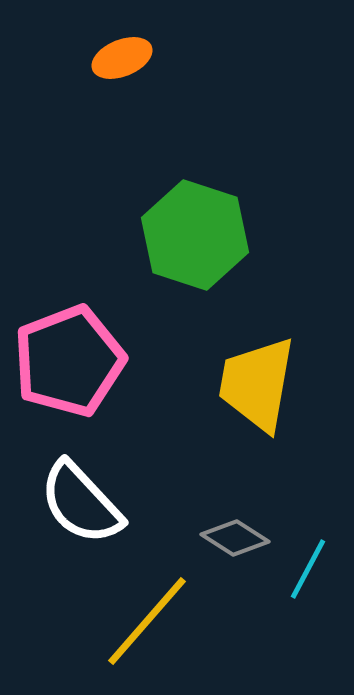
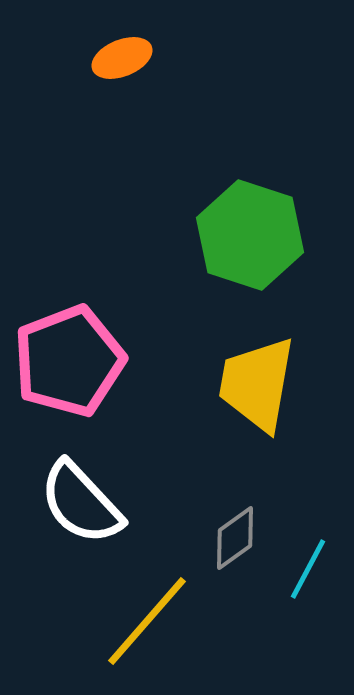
green hexagon: moved 55 px right
gray diamond: rotated 68 degrees counterclockwise
